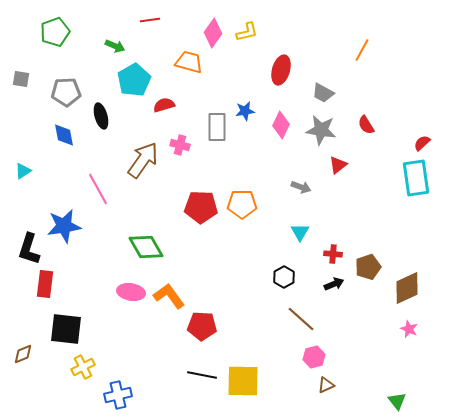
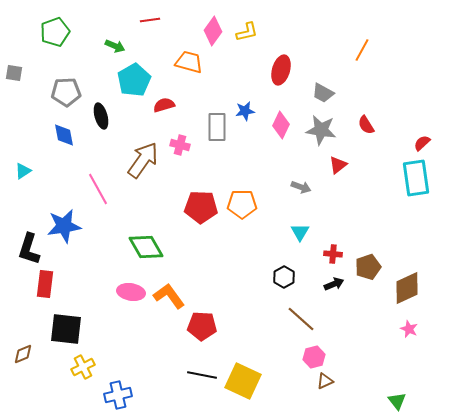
pink diamond at (213, 33): moved 2 px up
gray square at (21, 79): moved 7 px left, 6 px up
yellow square at (243, 381): rotated 24 degrees clockwise
brown triangle at (326, 385): moved 1 px left, 4 px up
